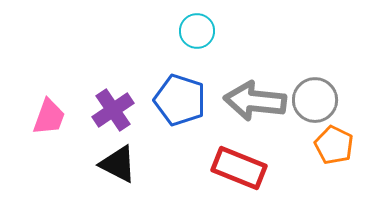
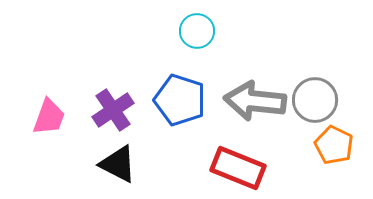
red rectangle: moved 1 px left
